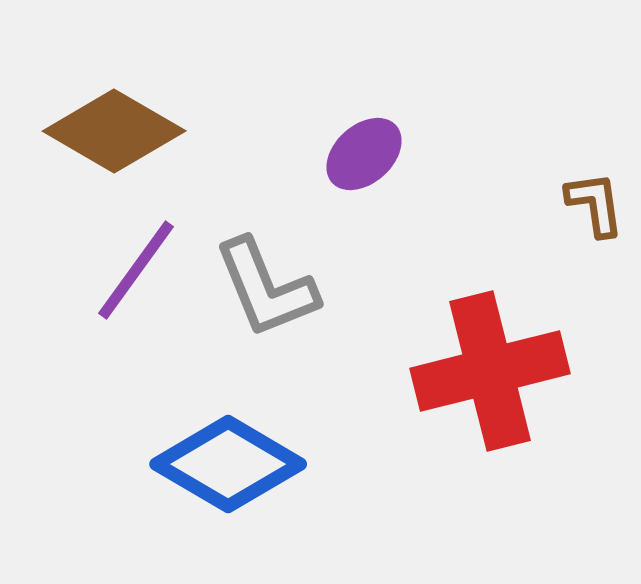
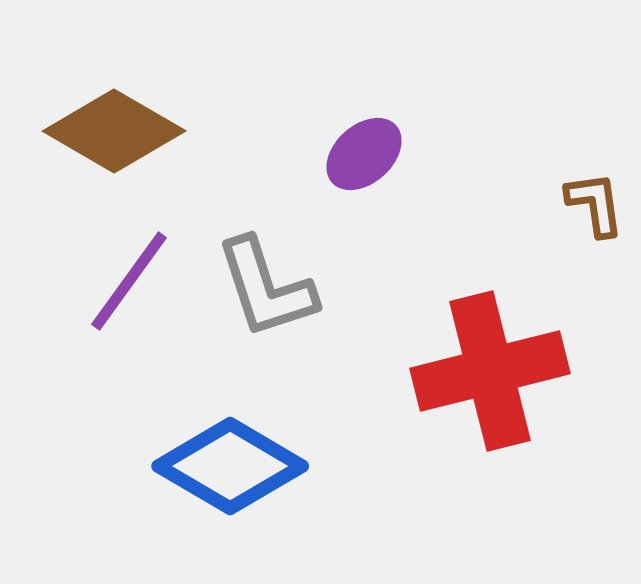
purple line: moved 7 px left, 11 px down
gray L-shape: rotated 4 degrees clockwise
blue diamond: moved 2 px right, 2 px down
